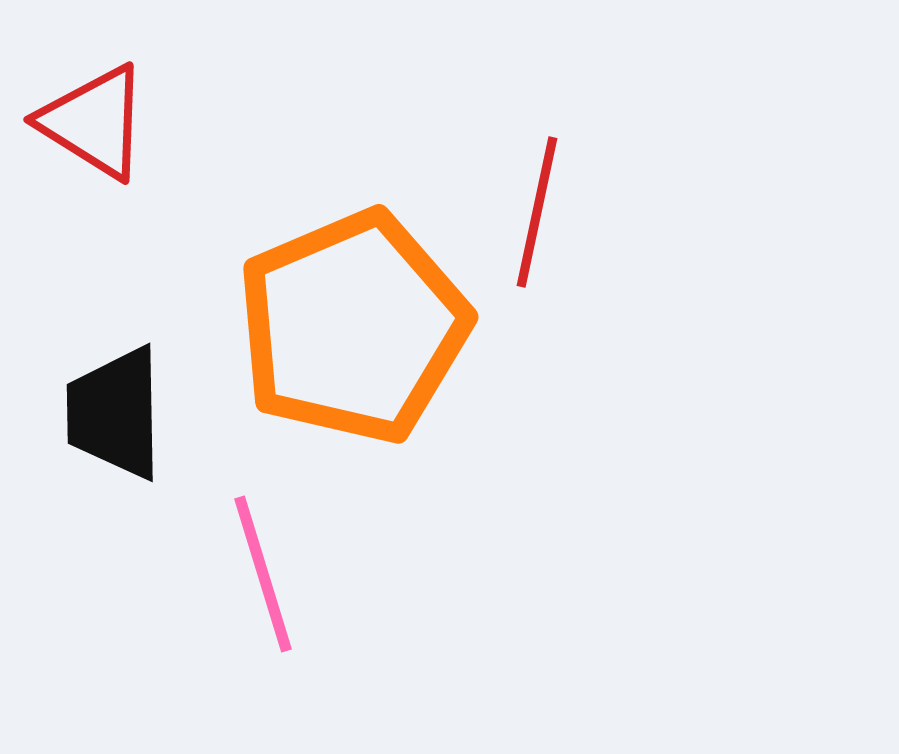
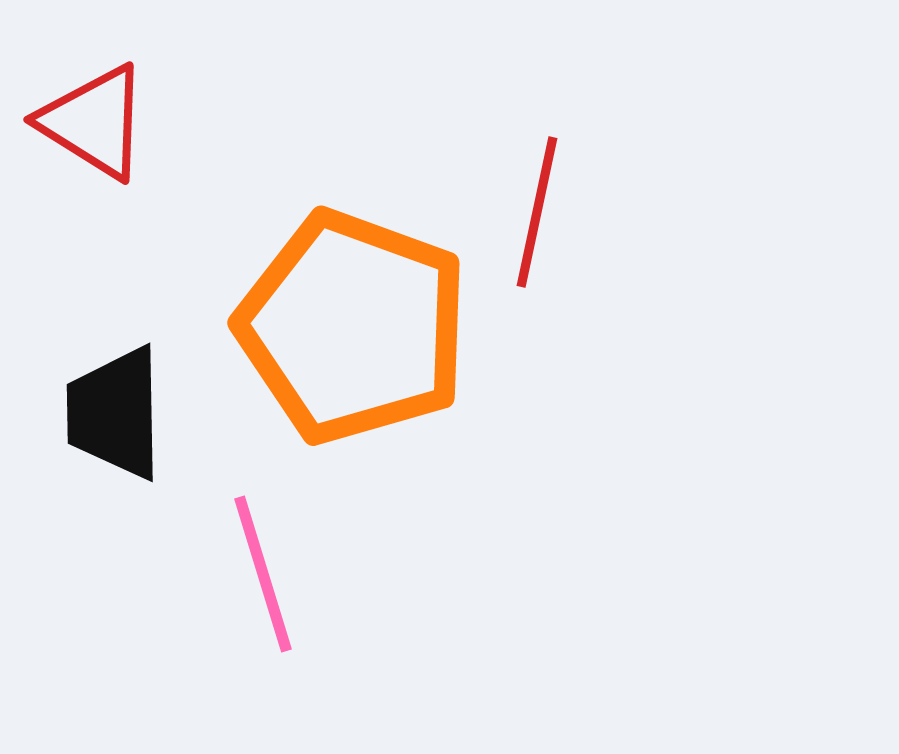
orange pentagon: rotated 29 degrees counterclockwise
